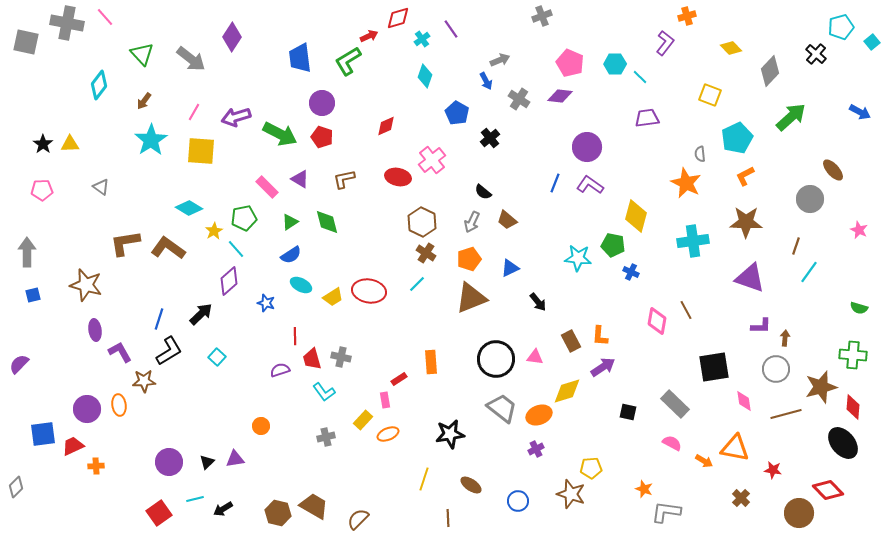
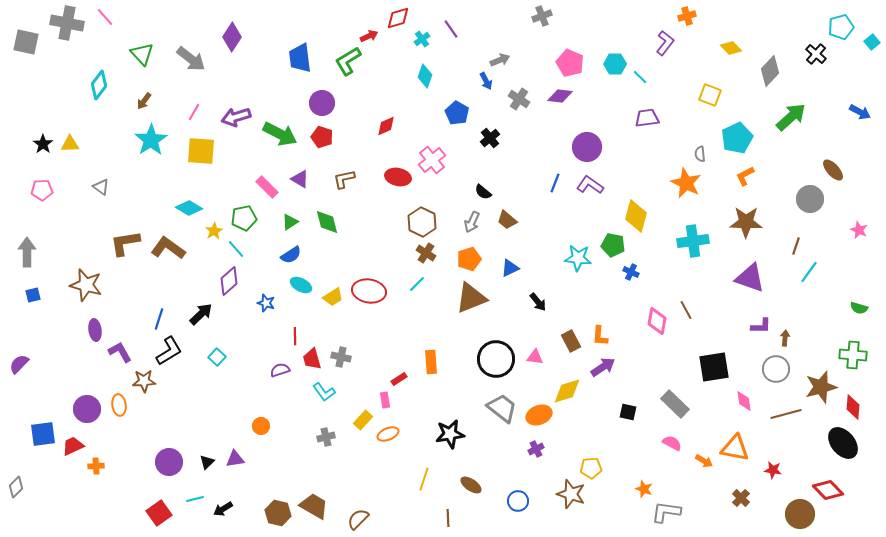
brown circle at (799, 513): moved 1 px right, 1 px down
